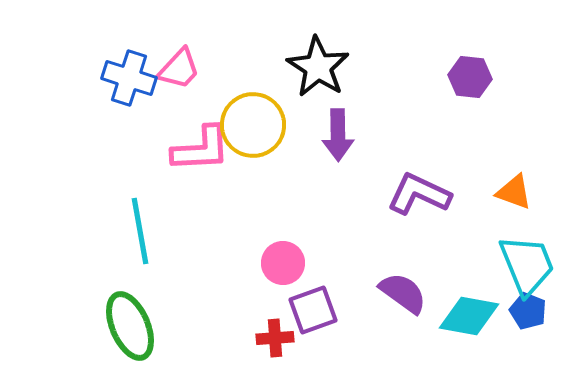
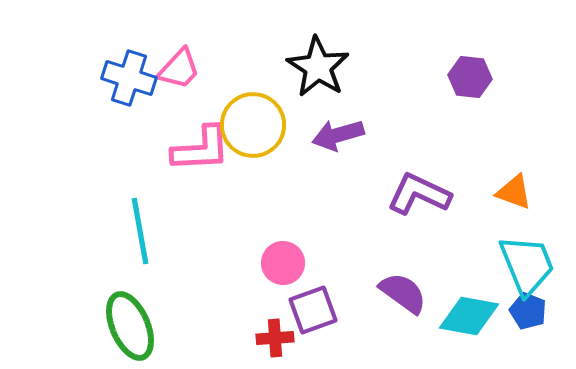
purple arrow: rotated 75 degrees clockwise
